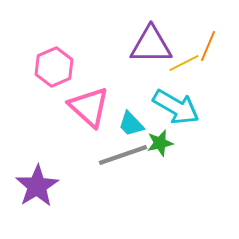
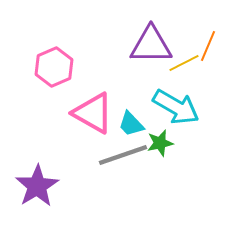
pink triangle: moved 4 px right, 6 px down; rotated 12 degrees counterclockwise
